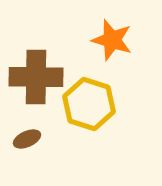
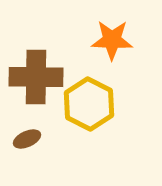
orange star: rotated 15 degrees counterclockwise
yellow hexagon: rotated 9 degrees clockwise
